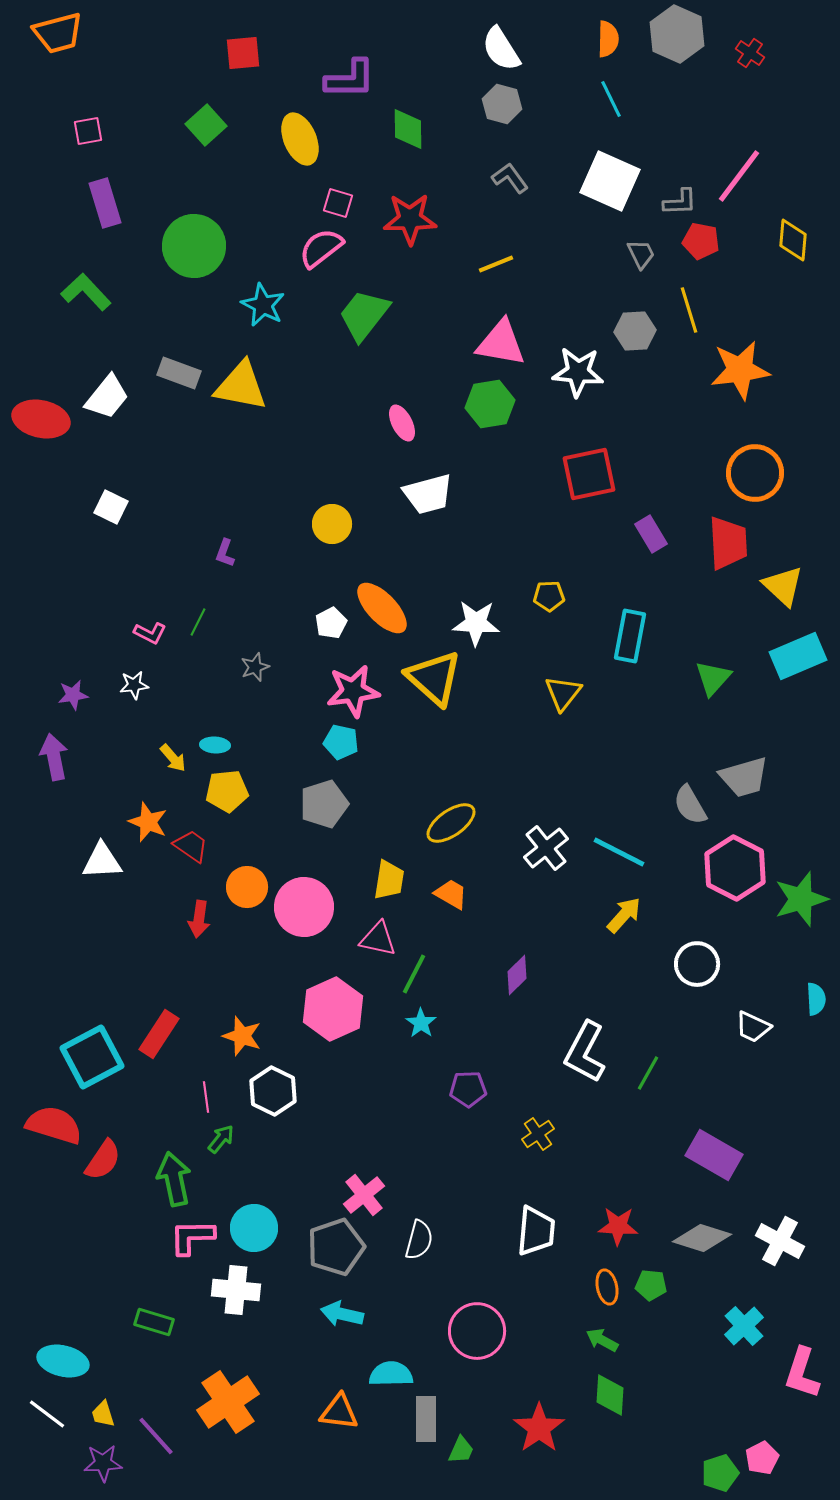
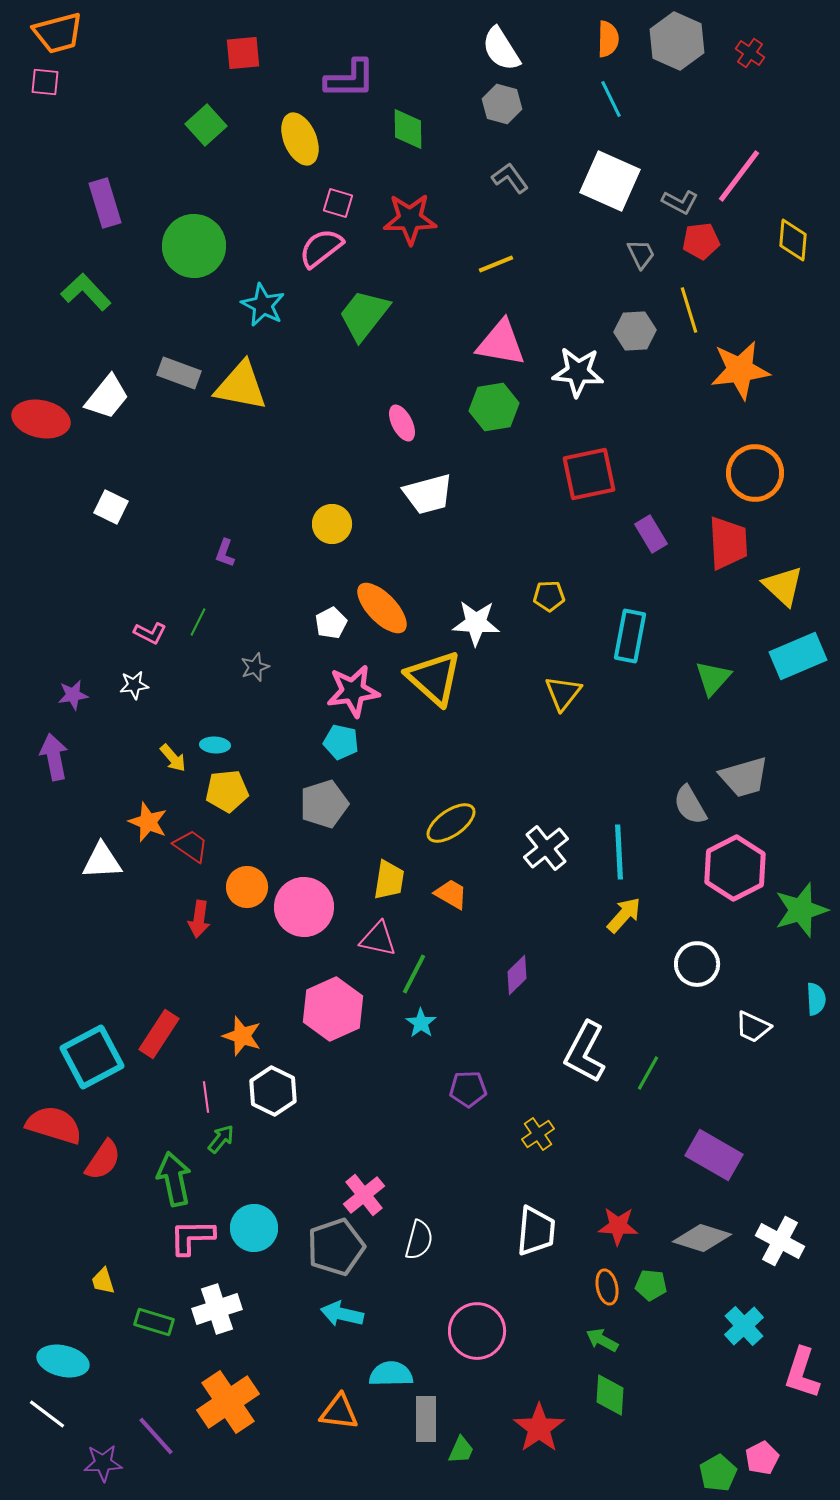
gray hexagon at (677, 34): moved 7 px down
pink square at (88, 131): moved 43 px left, 49 px up; rotated 16 degrees clockwise
gray L-shape at (680, 202): rotated 30 degrees clockwise
red pentagon at (701, 241): rotated 18 degrees counterclockwise
green hexagon at (490, 404): moved 4 px right, 3 px down
cyan line at (619, 852): rotated 60 degrees clockwise
pink hexagon at (735, 868): rotated 6 degrees clockwise
green star at (801, 899): moved 11 px down
white cross at (236, 1290): moved 19 px left, 19 px down; rotated 24 degrees counterclockwise
yellow trapezoid at (103, 1414): moved 133 px up
green pentagon at (720, 1473): moved 2 px left; rotated 12 degrees counterclockwise
